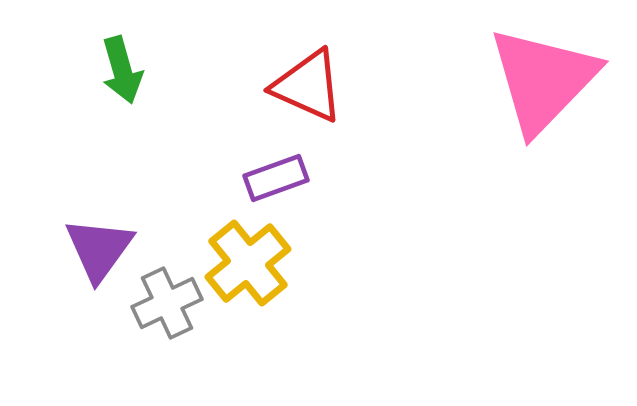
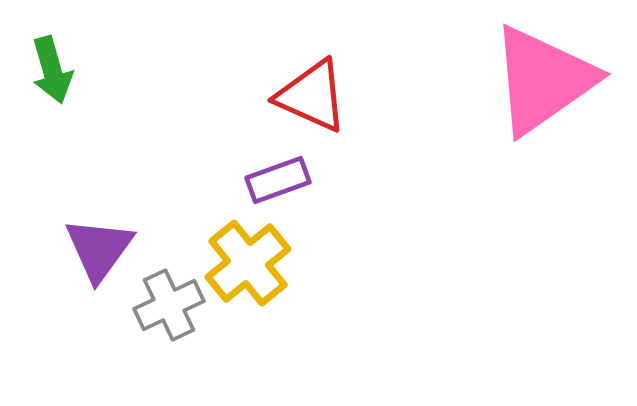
green arrow: moved 70 px left
pink triangle: rotated 11 degrees clockwise
red triangle: moved 4 px right, 10 px down
purple rectangle: moved 2 px right, 2 px down
gray cross: moved 2 px right, 2 px down
